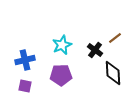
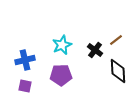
brown line: moved 1 px right, 2 px down
black diamond: moved 5 px right, 2 px up
